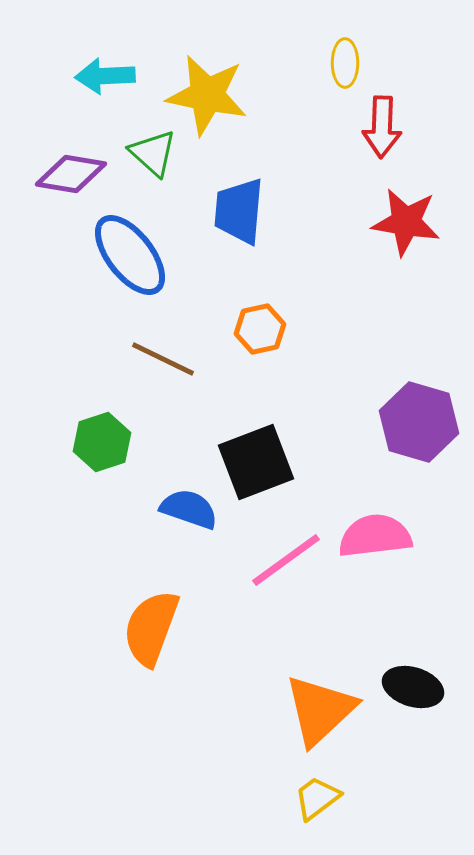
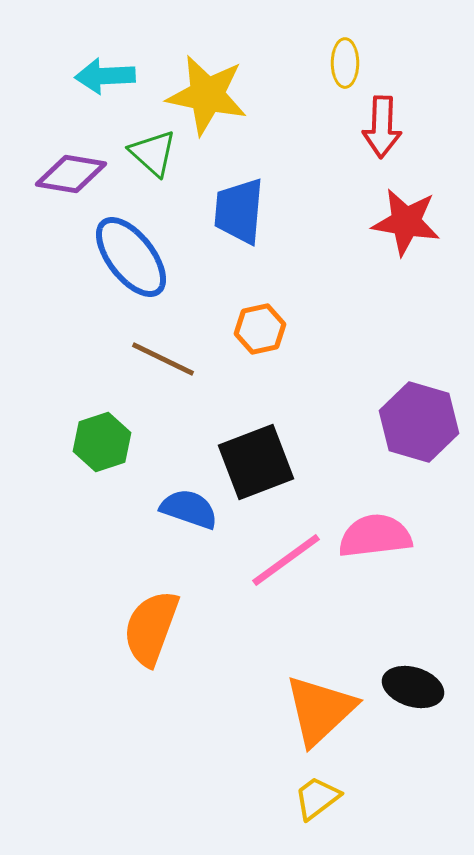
blue ellipse: moved 1 px right, 2 px down
